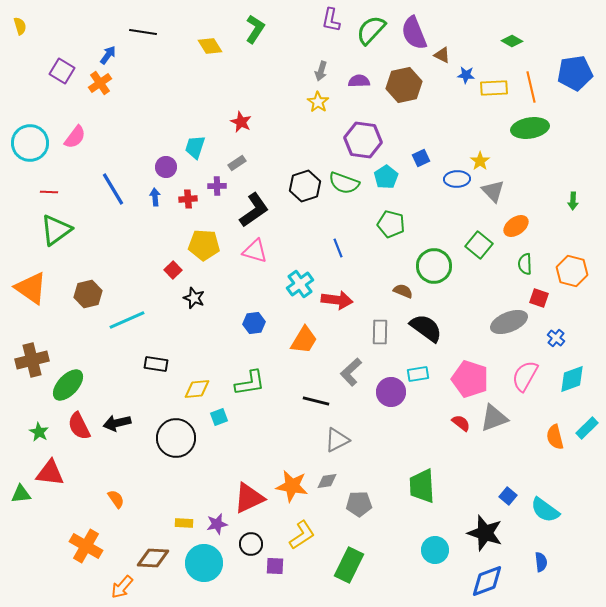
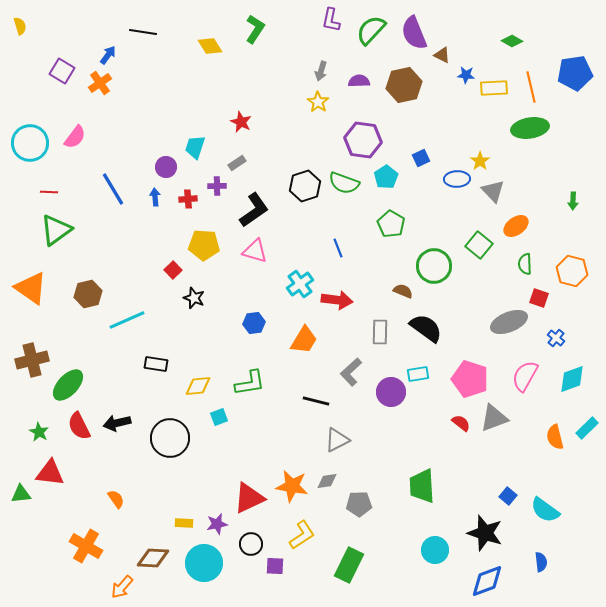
green pentagon at (391, 224): rotated 16 degrees clockwise
yellow diamond at (197, 389): moved 1 px right, 3 px up
black circle at (176, 438): moved 6 px left
